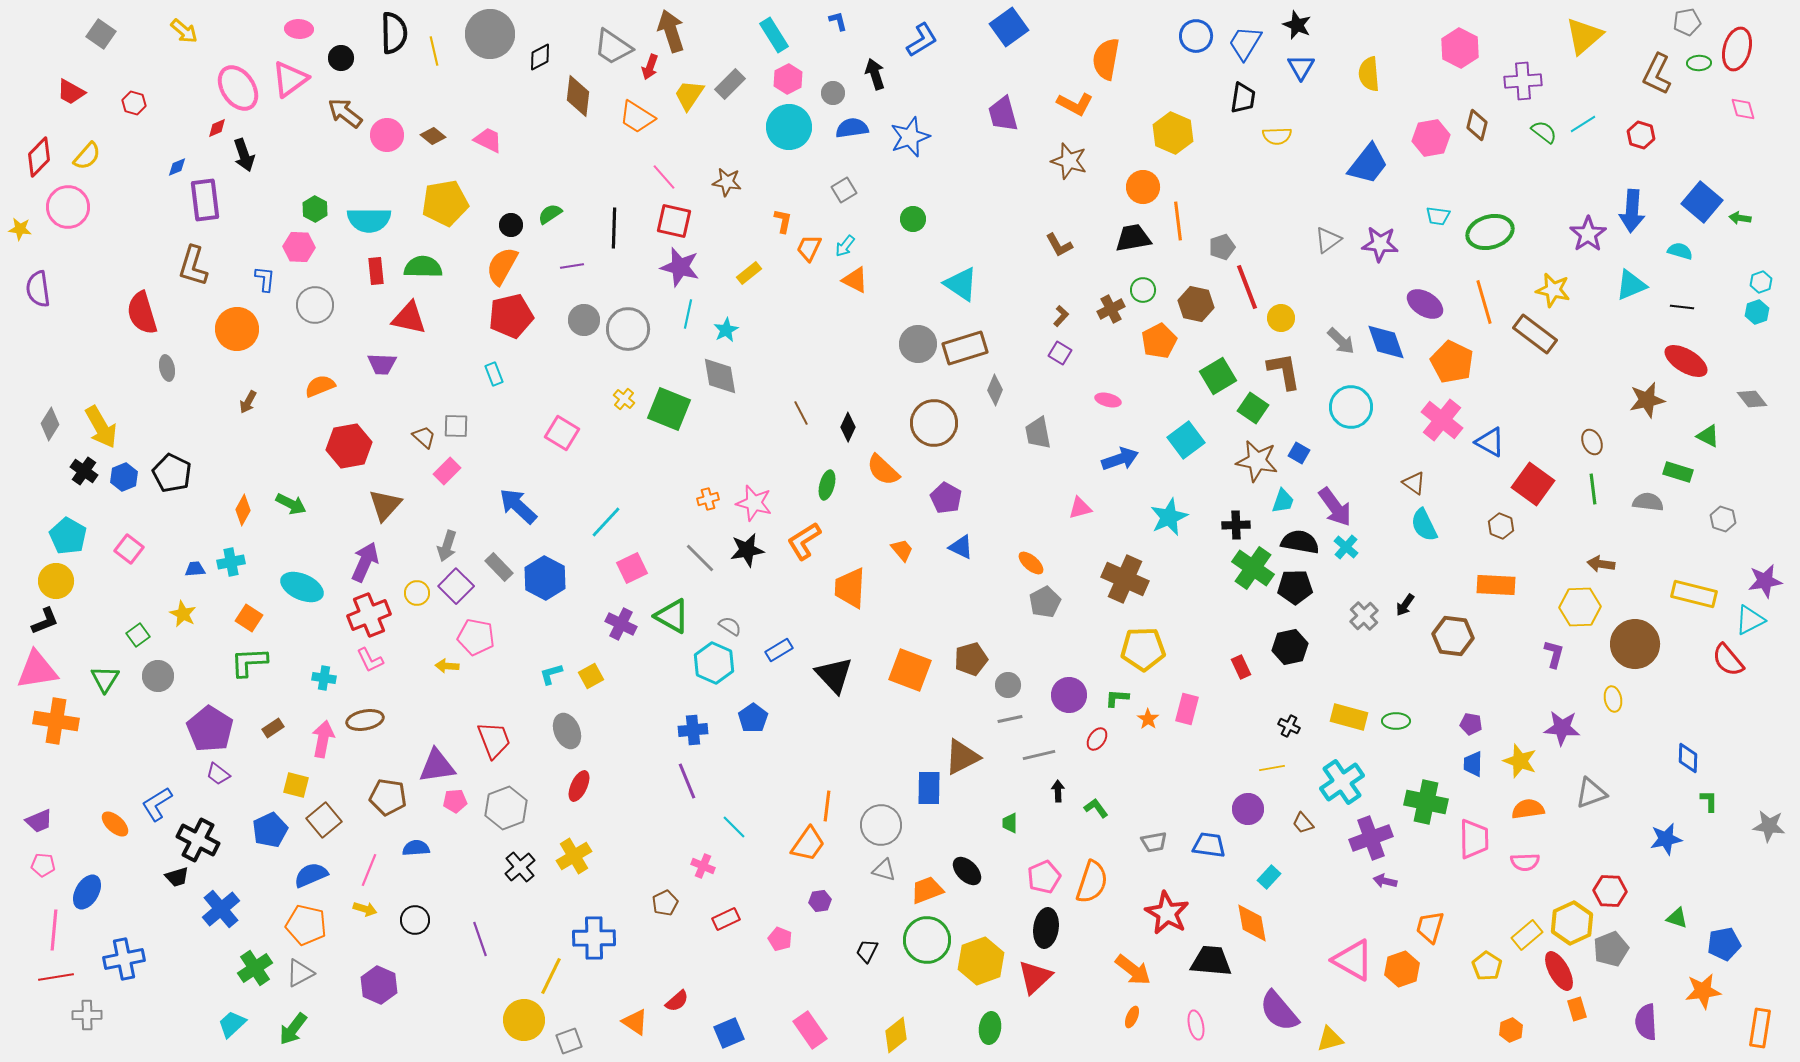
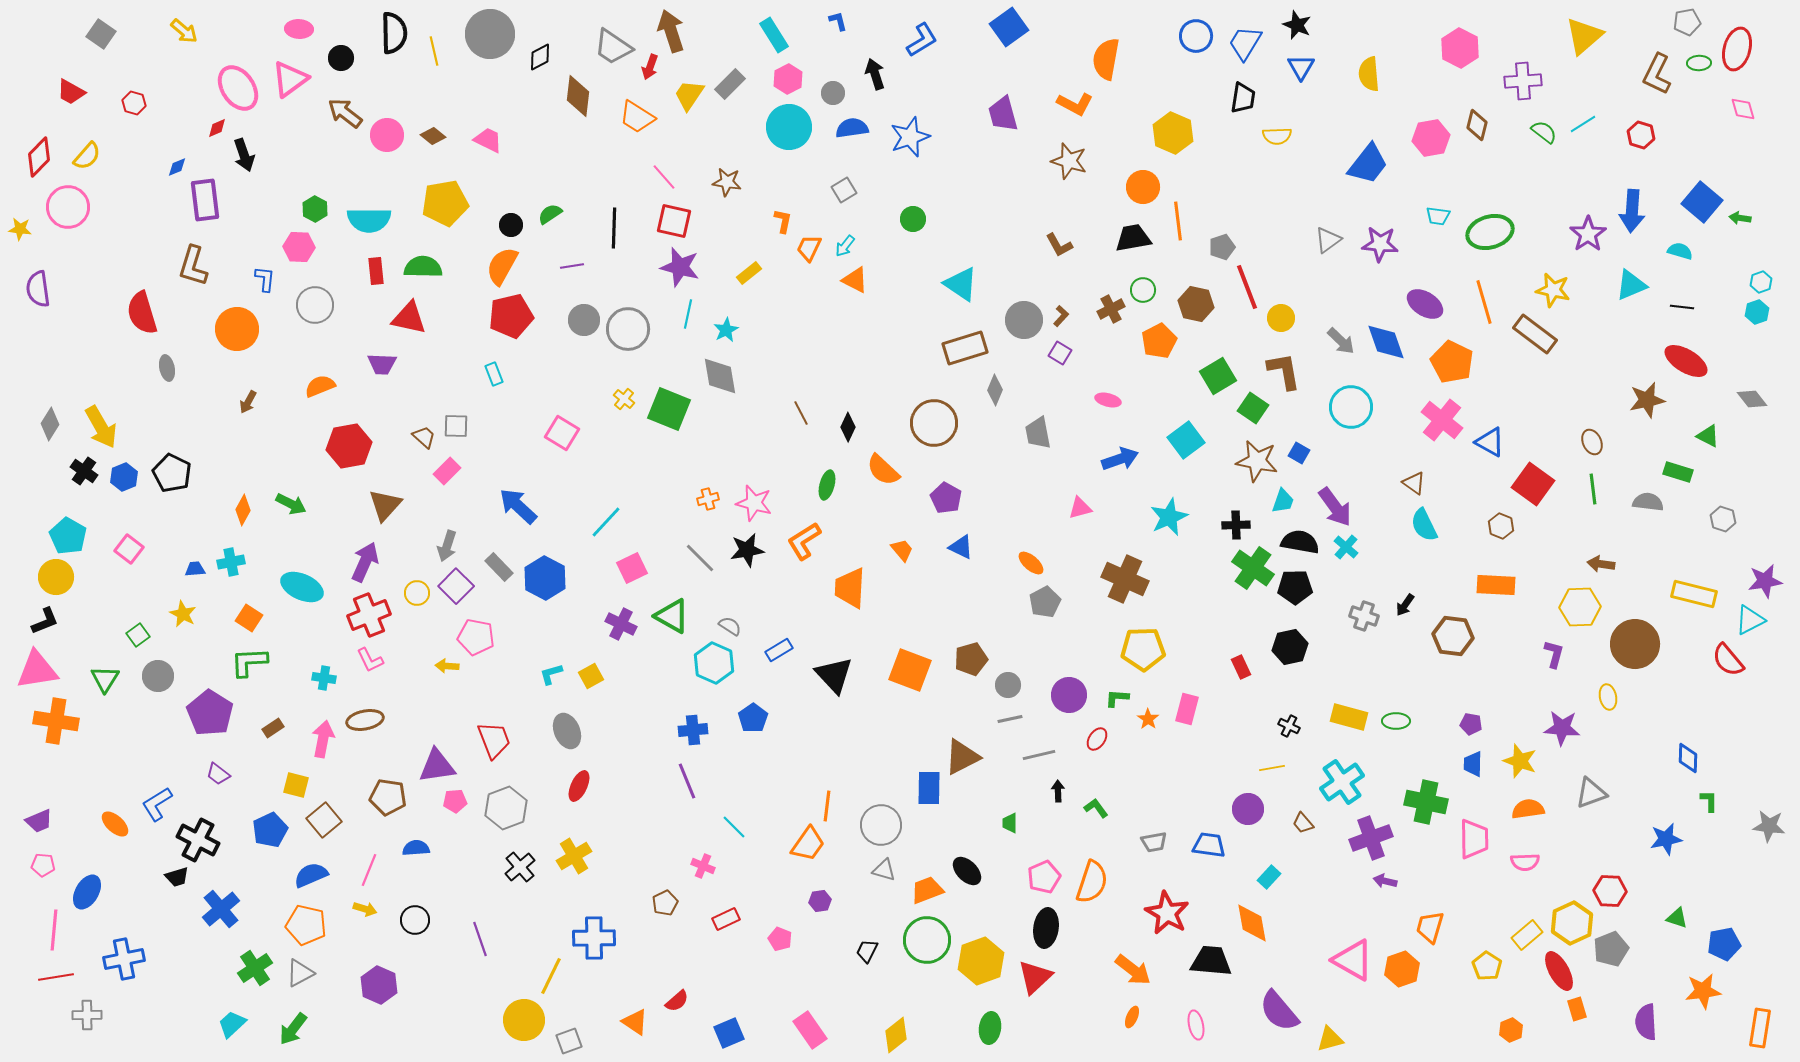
gray circle at (918, 344): moved 106 px right, 24 px up
yellow circle at (56, 581): moved 4 px up
gray cross at (1364, 616): rotated 28 degrees counterclockwise
yellow ellipse at (1613, 699): moved 5 px left, 2 px up
purple pentagon at (210, 729): moved 16 px up
